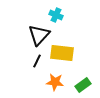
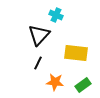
yellow rectangle: moved 14 px right
black line: moved 1 px right, 2 px down
